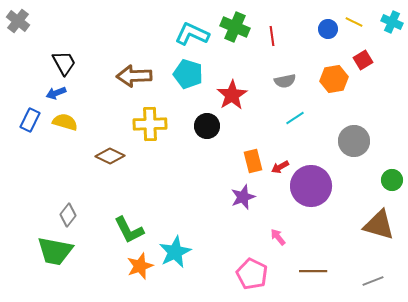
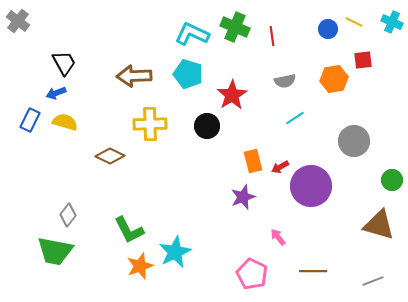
red square: rotated 24 degrees clockwise
